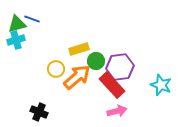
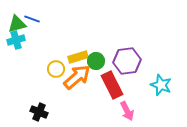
yellow rectangle: moved 1 px left, 8 px down
purple hexagon: moved 7 px right, 6 px up
red rectangle: rotated 16 degrees clockwise
pink arrow: moved 10 px right; rotated 78 degrees clockwise
